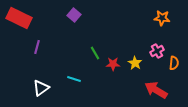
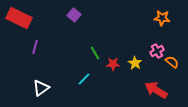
purple line: moved 2 px left
orange semicircle: moved 2 px left, 1 px up; rotated 56 degrees counterclockwise
cyan line: moved 10 px right; rotated 64 degrees counterclockwise
